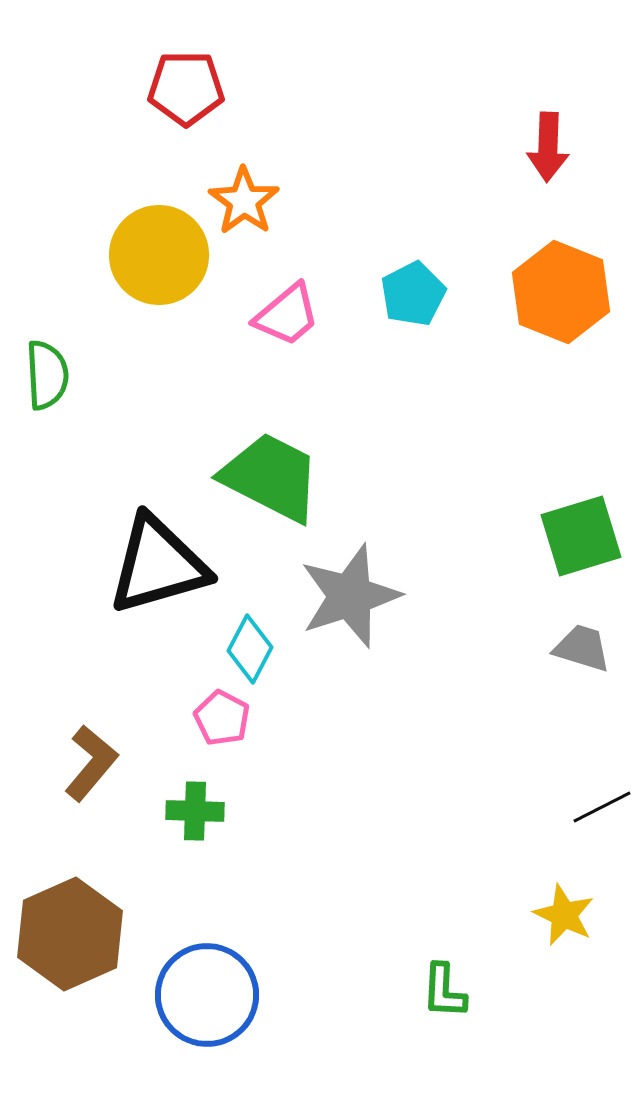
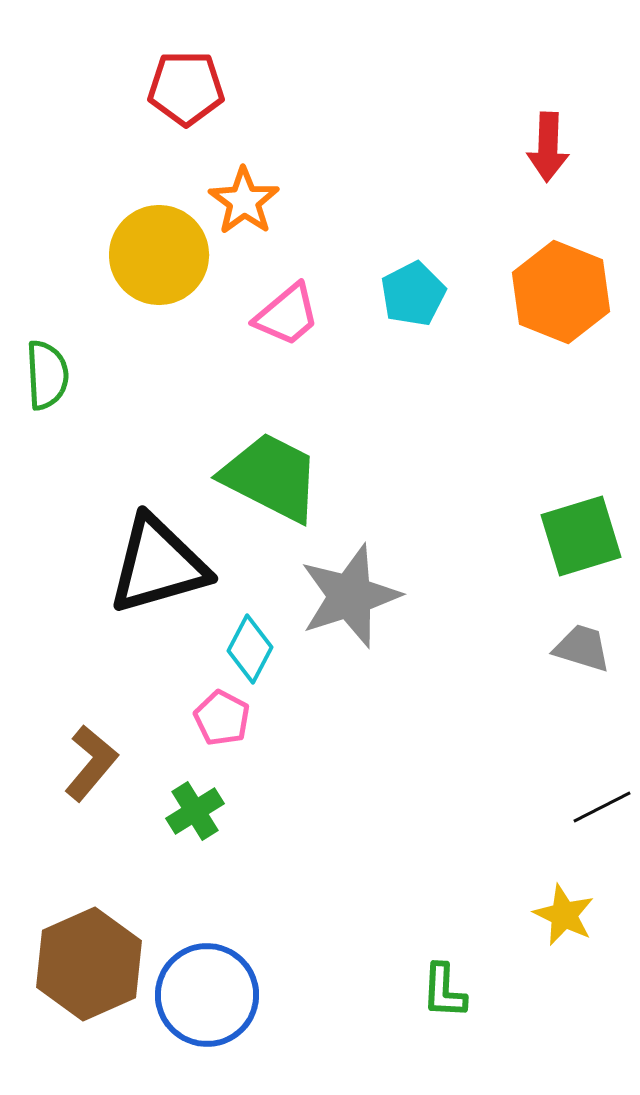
green cross: rotated 34 degrees counterclockwise
brown hexagon: moved 19 px right, 30 px down
